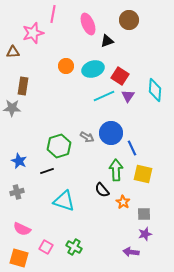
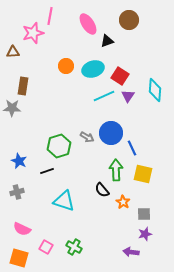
pink line: moved 3 px left, 2 px down
pink ellipse: rotated 10 degrees counterclockwise
